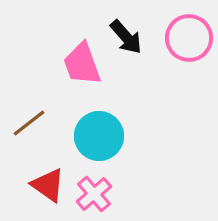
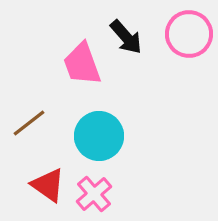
pink circle: moved 4 px up
